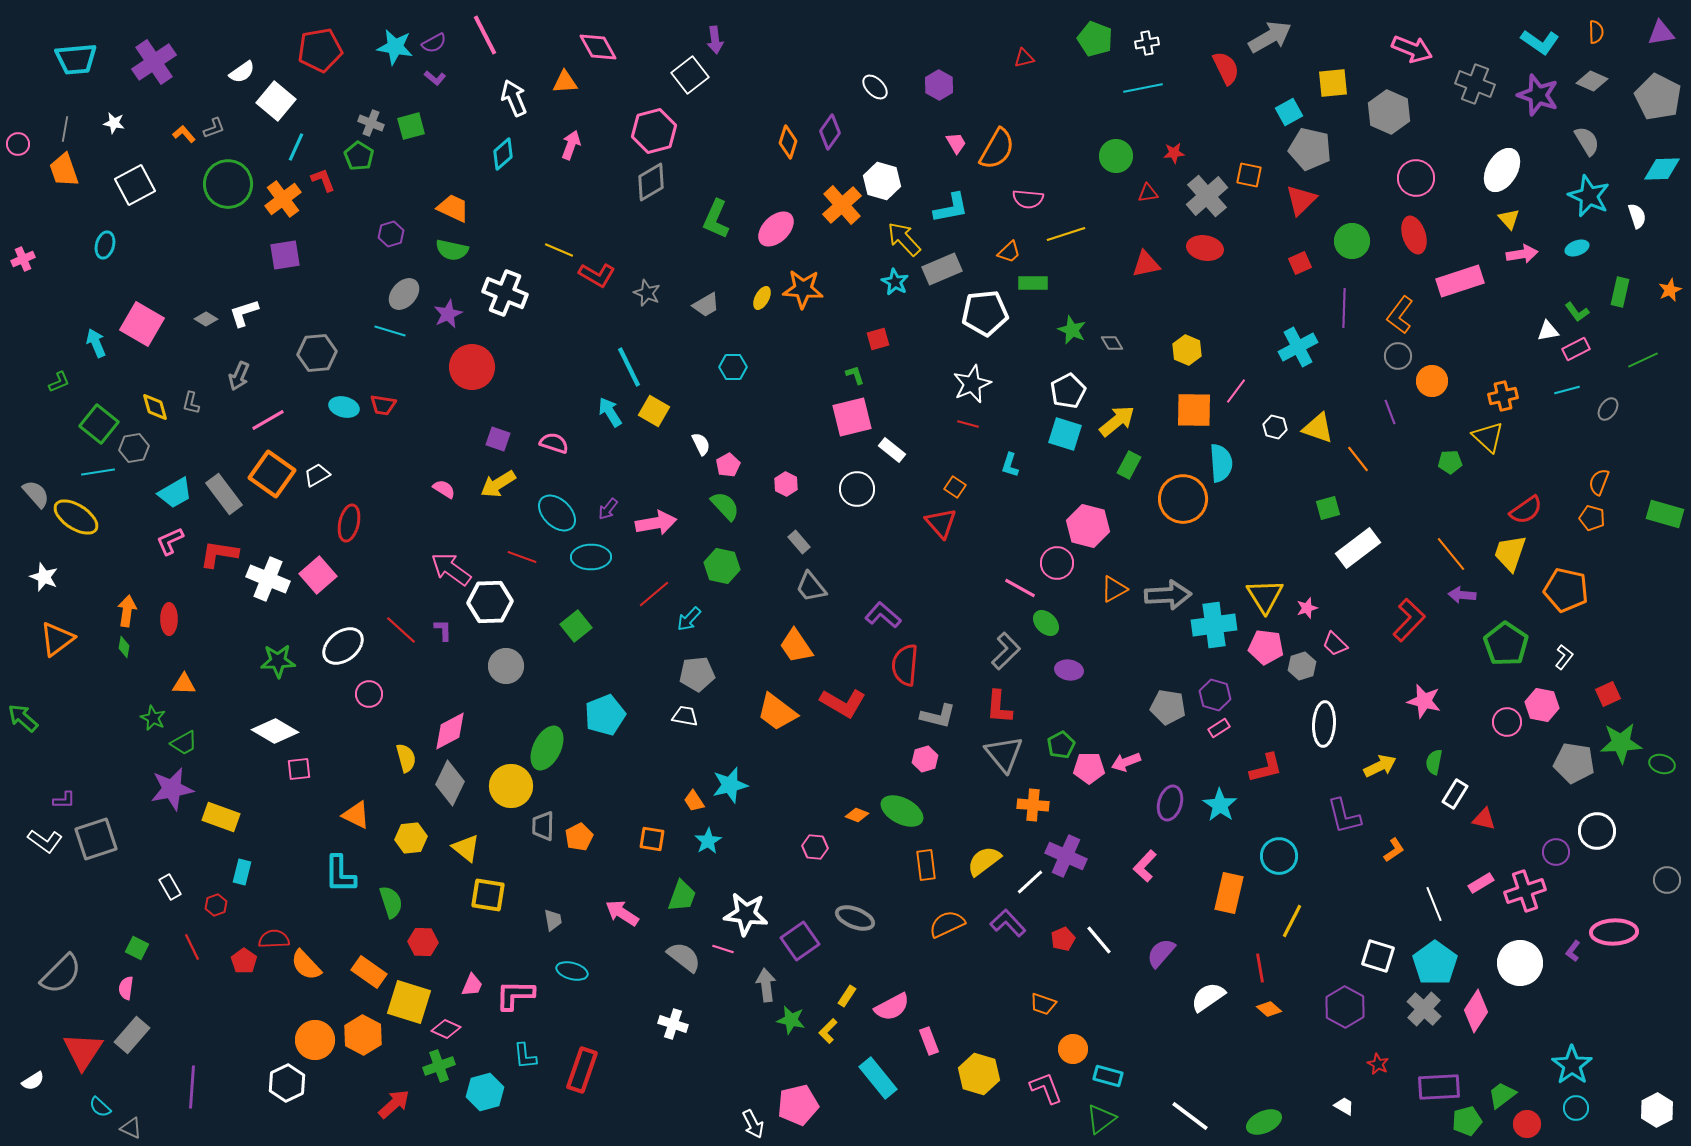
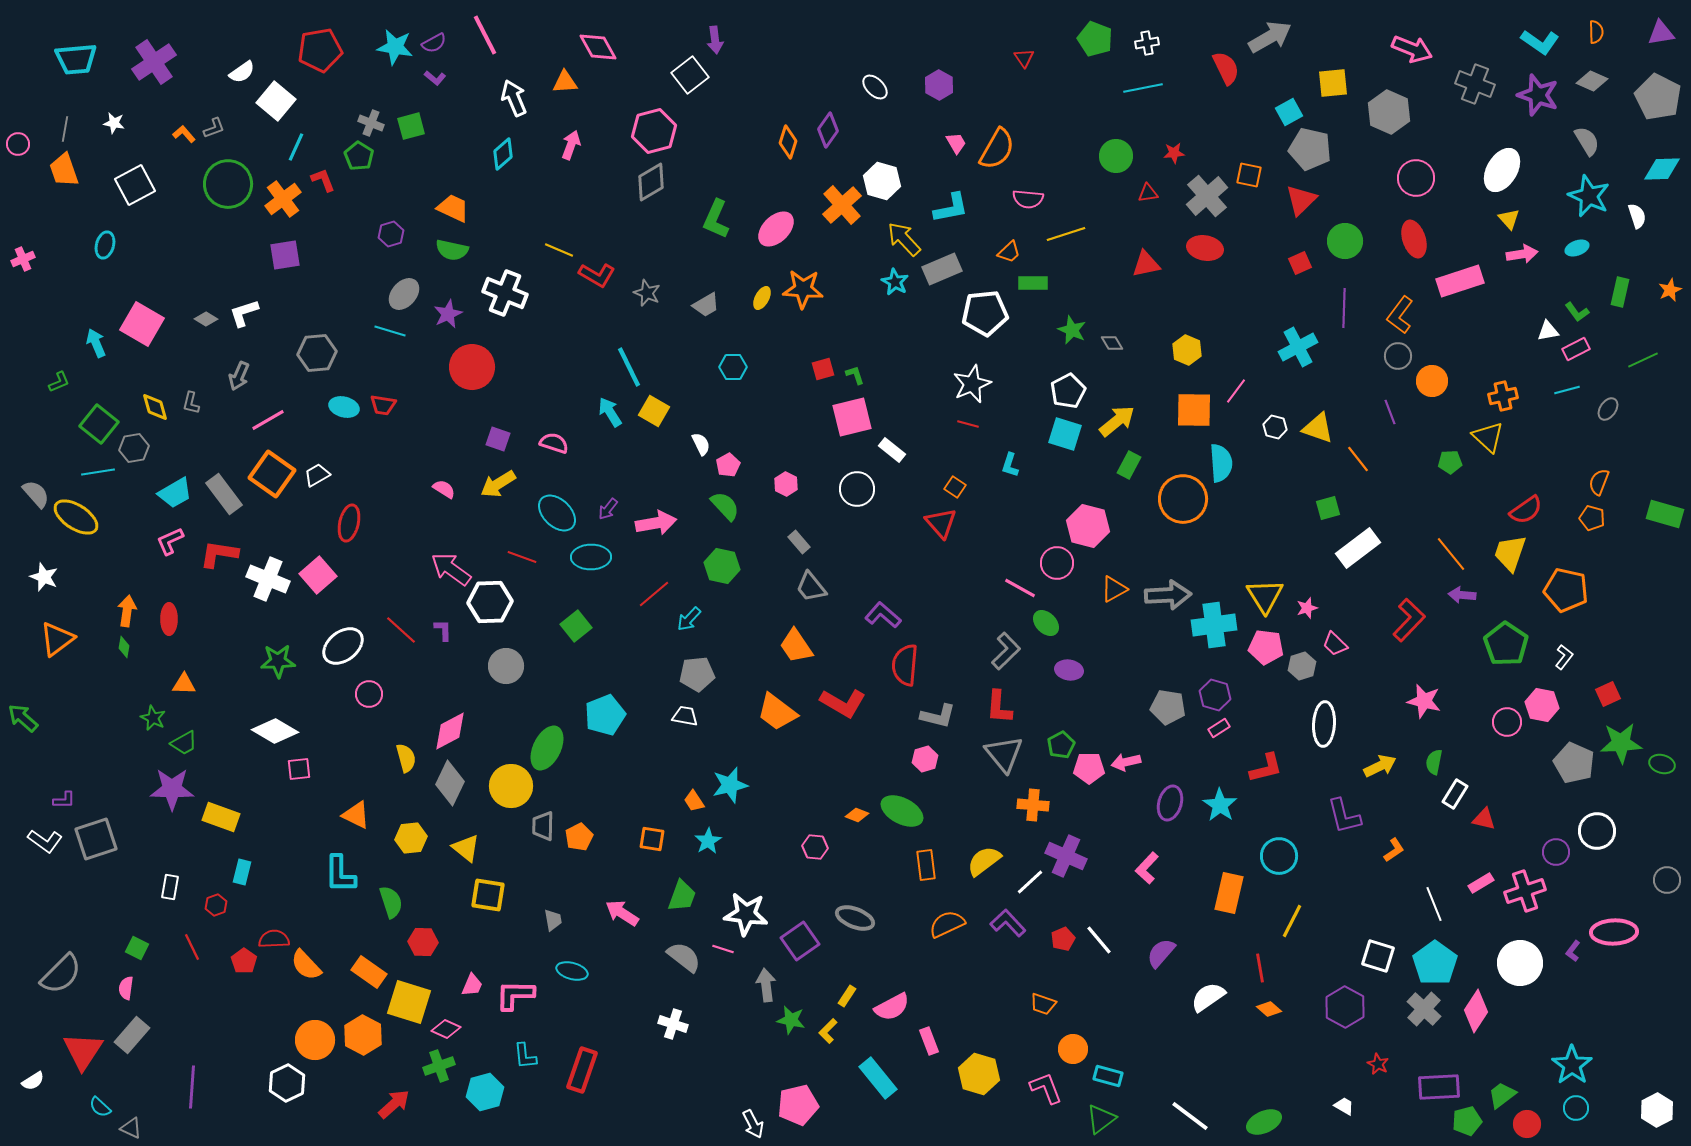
red triangle at (1024, 58): rotated 50 degrees counterclockwise
purple diamond at (830, 132): moved 2 px left, 2 px up
red ellipse at (1414, 235): moved 4 px down
green circle at (1352, 241): moved 7 px left
red square at (878, 339): moved 55 px left, 30 px down
pink arrow at (1126, 762): rotated 8 degrees clockwise
gray pentagon at (1574, 763): rotated 15 degrees clockwise
purple star at (172, 789): rotated 12 degrees clockwise
pink L-shape at (1145, 866): moved 2 px right, 2 px down
white rectangle at (170, 887): rotated 40 degrees clockwise
